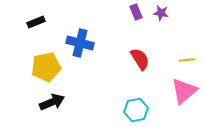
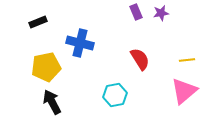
purple star: rotated 21 degrees counterclockwise
black rectangle: moved 2 px right
black arrow: rotated 95 degrees counterclockwise
cyan hexagon: moved 21 px left, 15 px up
